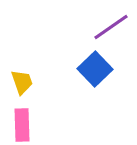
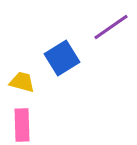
blue square: moved 33 px left, 11 px up; rotated 12 degrees clockwise
yellow trapezoid: rotated 56 degrees counterclockwise
